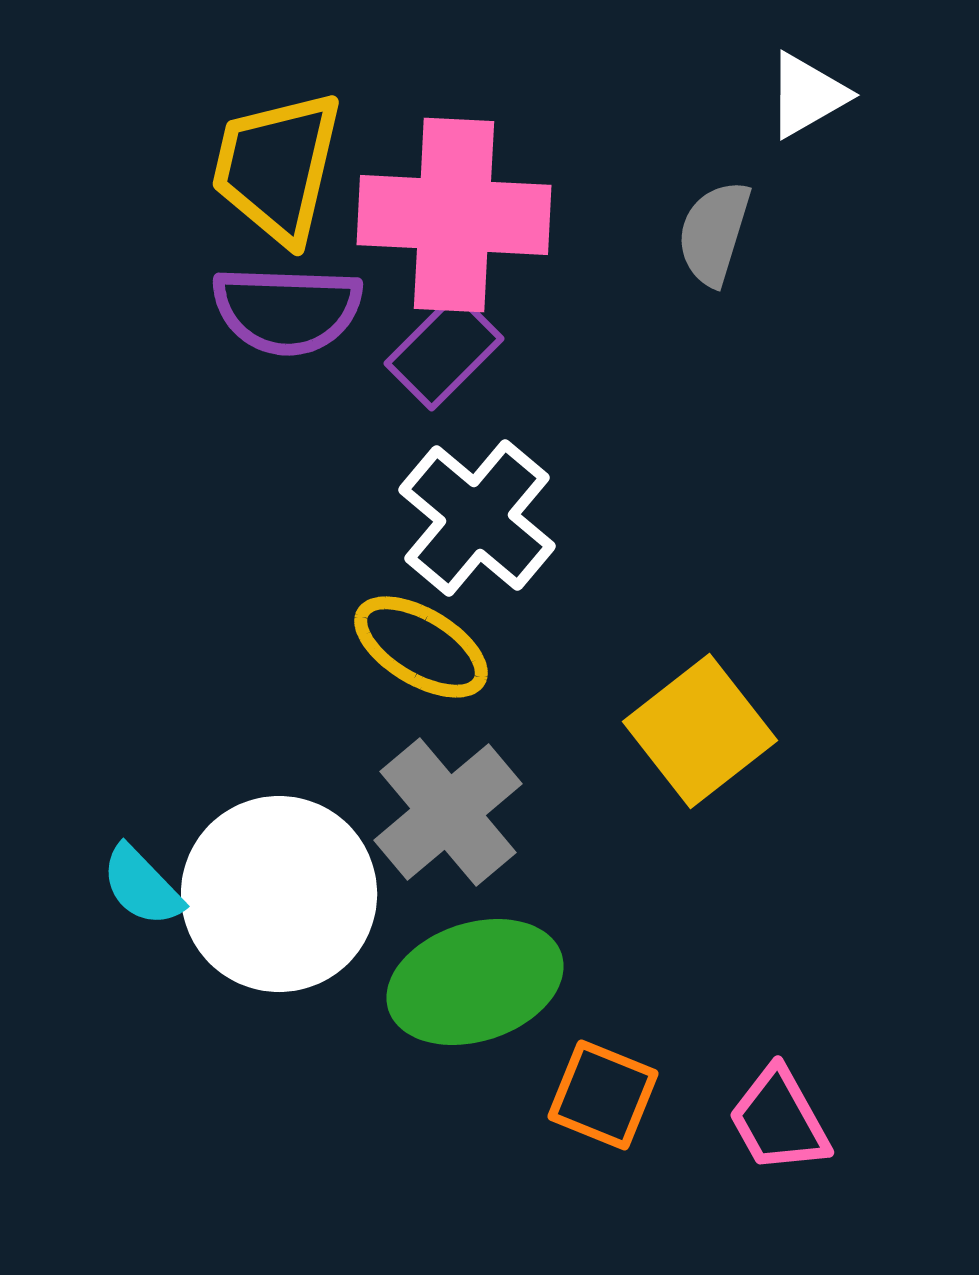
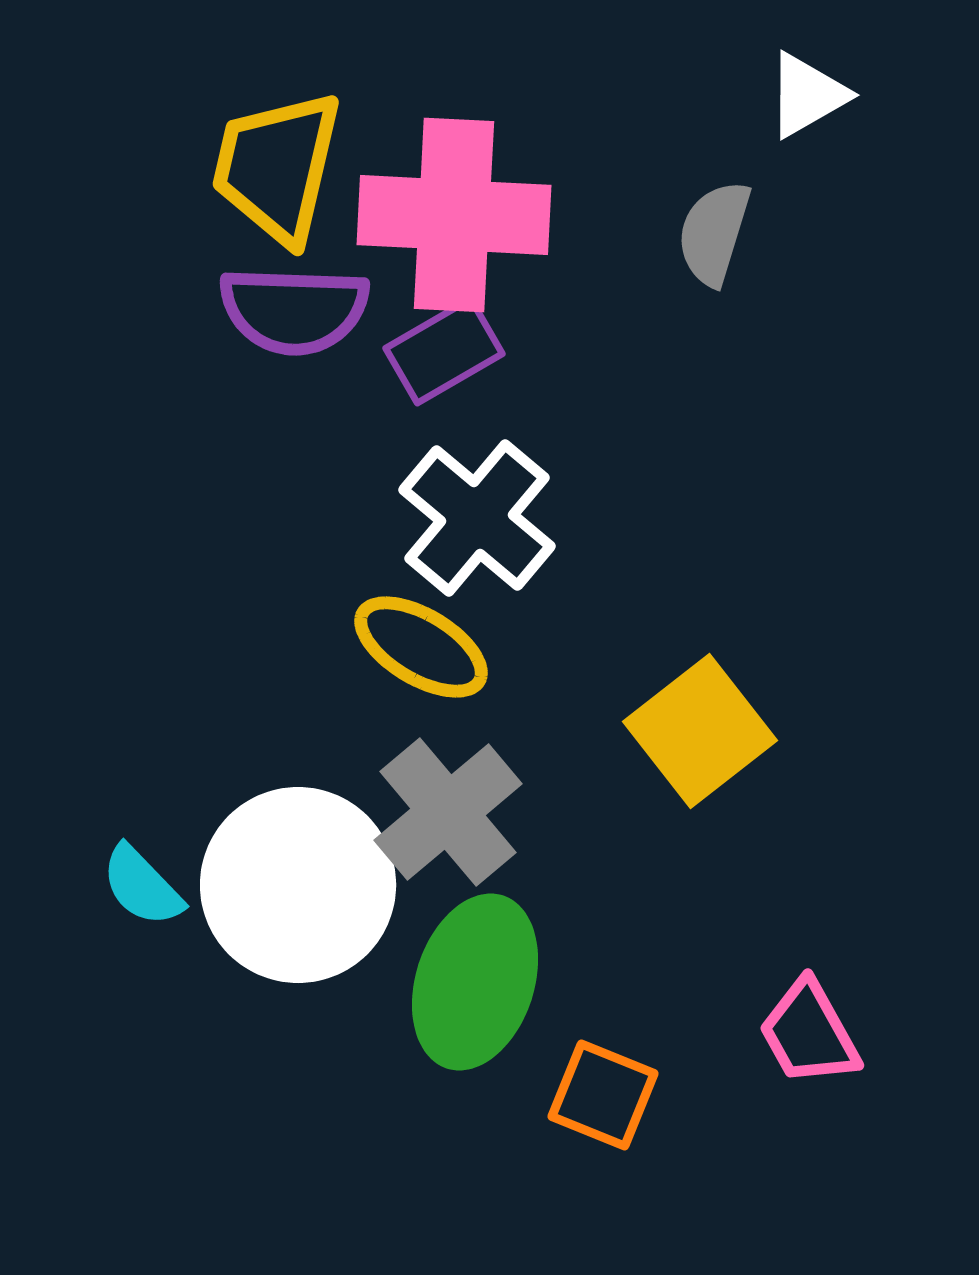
purple semicircle: moved 7 px right
purple rectangle: rotated 15 degrees clockwise
white circle: moved 19 px right, 9 px up
green ellipse: rotated 54 degrees counterclockwise
pink trapezoid: moved 30 px right, 87 px up
